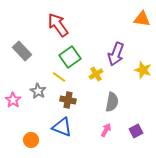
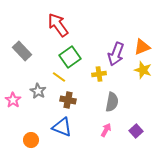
orange triangle: moved 28 px down; rotated 30 degrees counterclockwise
yellow cross: moved 3 px right; rotated 24 degrees clockwise
purple square: rotated 16 degrees counterclockwise
